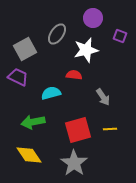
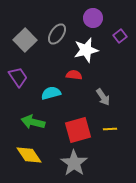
purple square: rotated 32 degrees clockwise
gray square: moved 9 px up; rotated 15 degrees counterclockwise
purple trapezoid: rotated 30 degrees clockwise
green arrow: rotated 25 degrees clockwise
